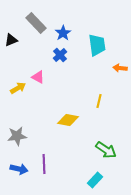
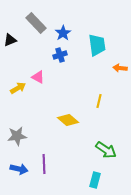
black triangle: moved 1 px left
blue cross: rotated 24 degrees clockwise
yellow diamond: rotated 30 degrees clockwise
cyan rectangle: rotated 28 degrees counterclockwise
